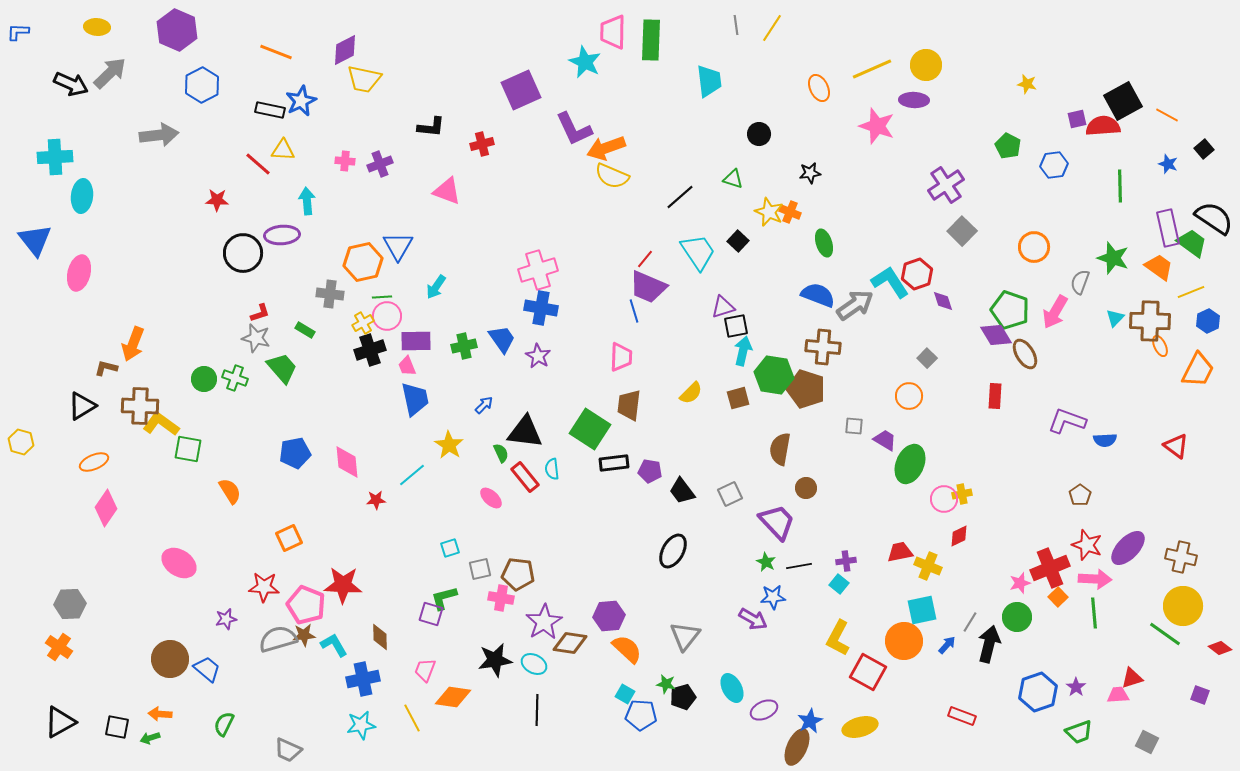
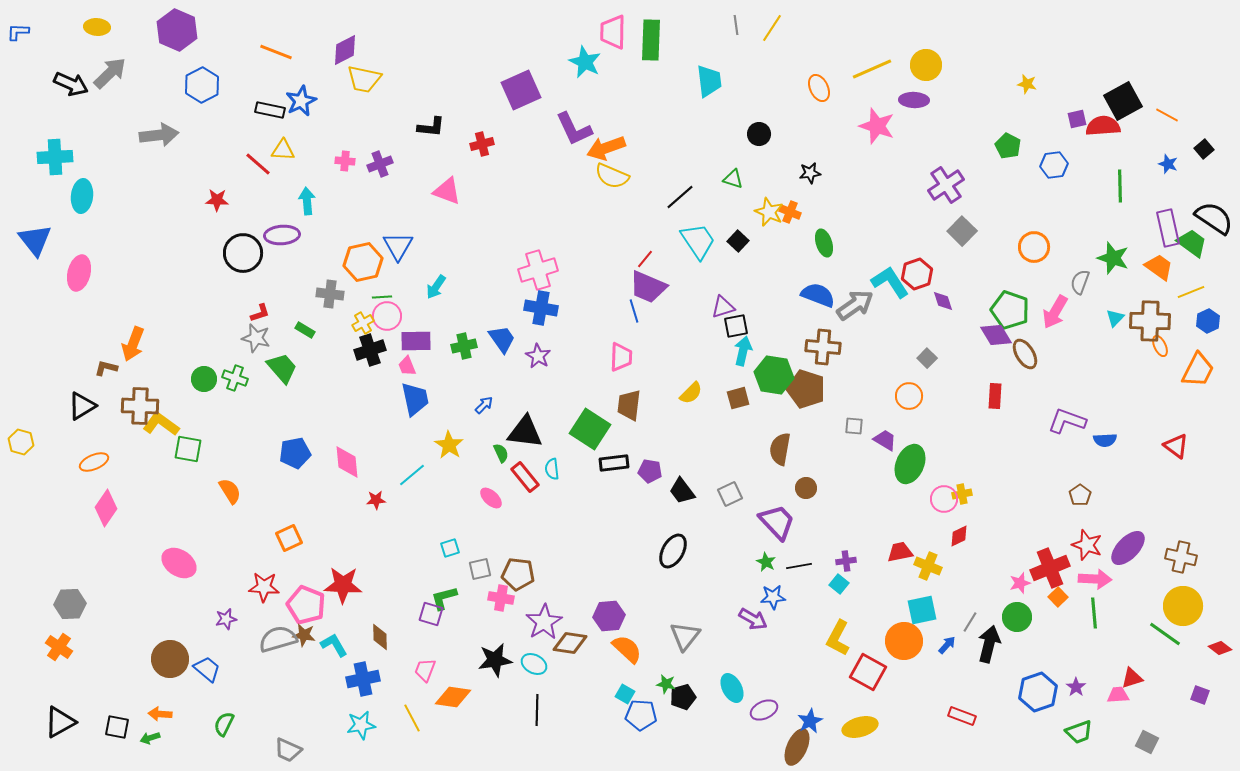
cyan trapezoid at (698, 252): moved 11 px up
brown star at (304, 635): rotated 15 degrees clockwise
